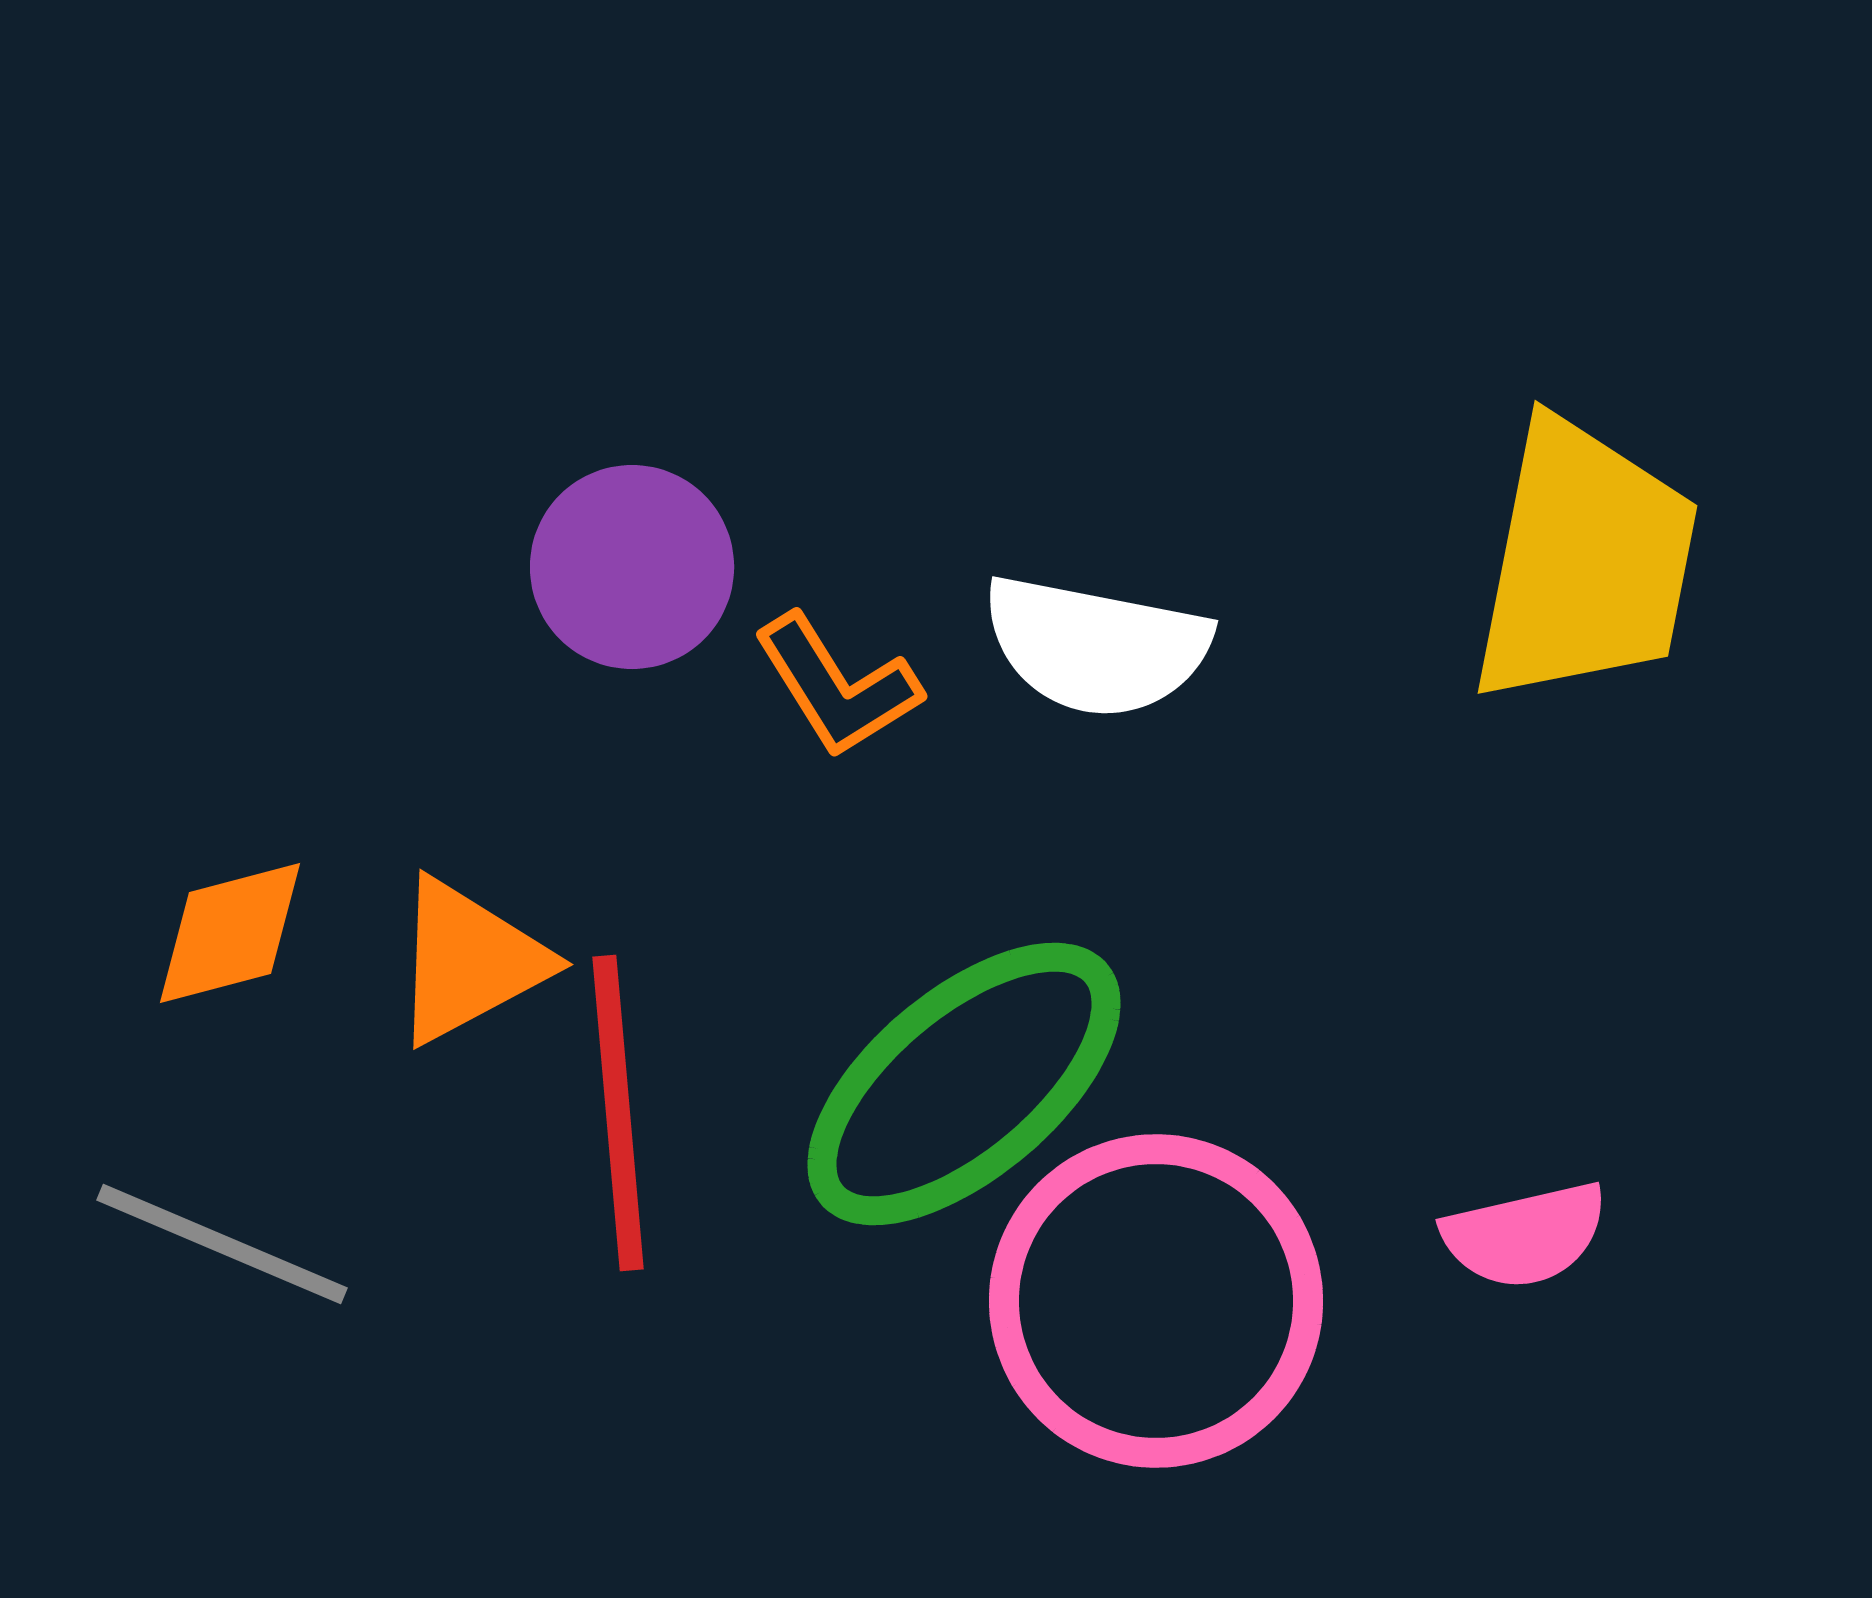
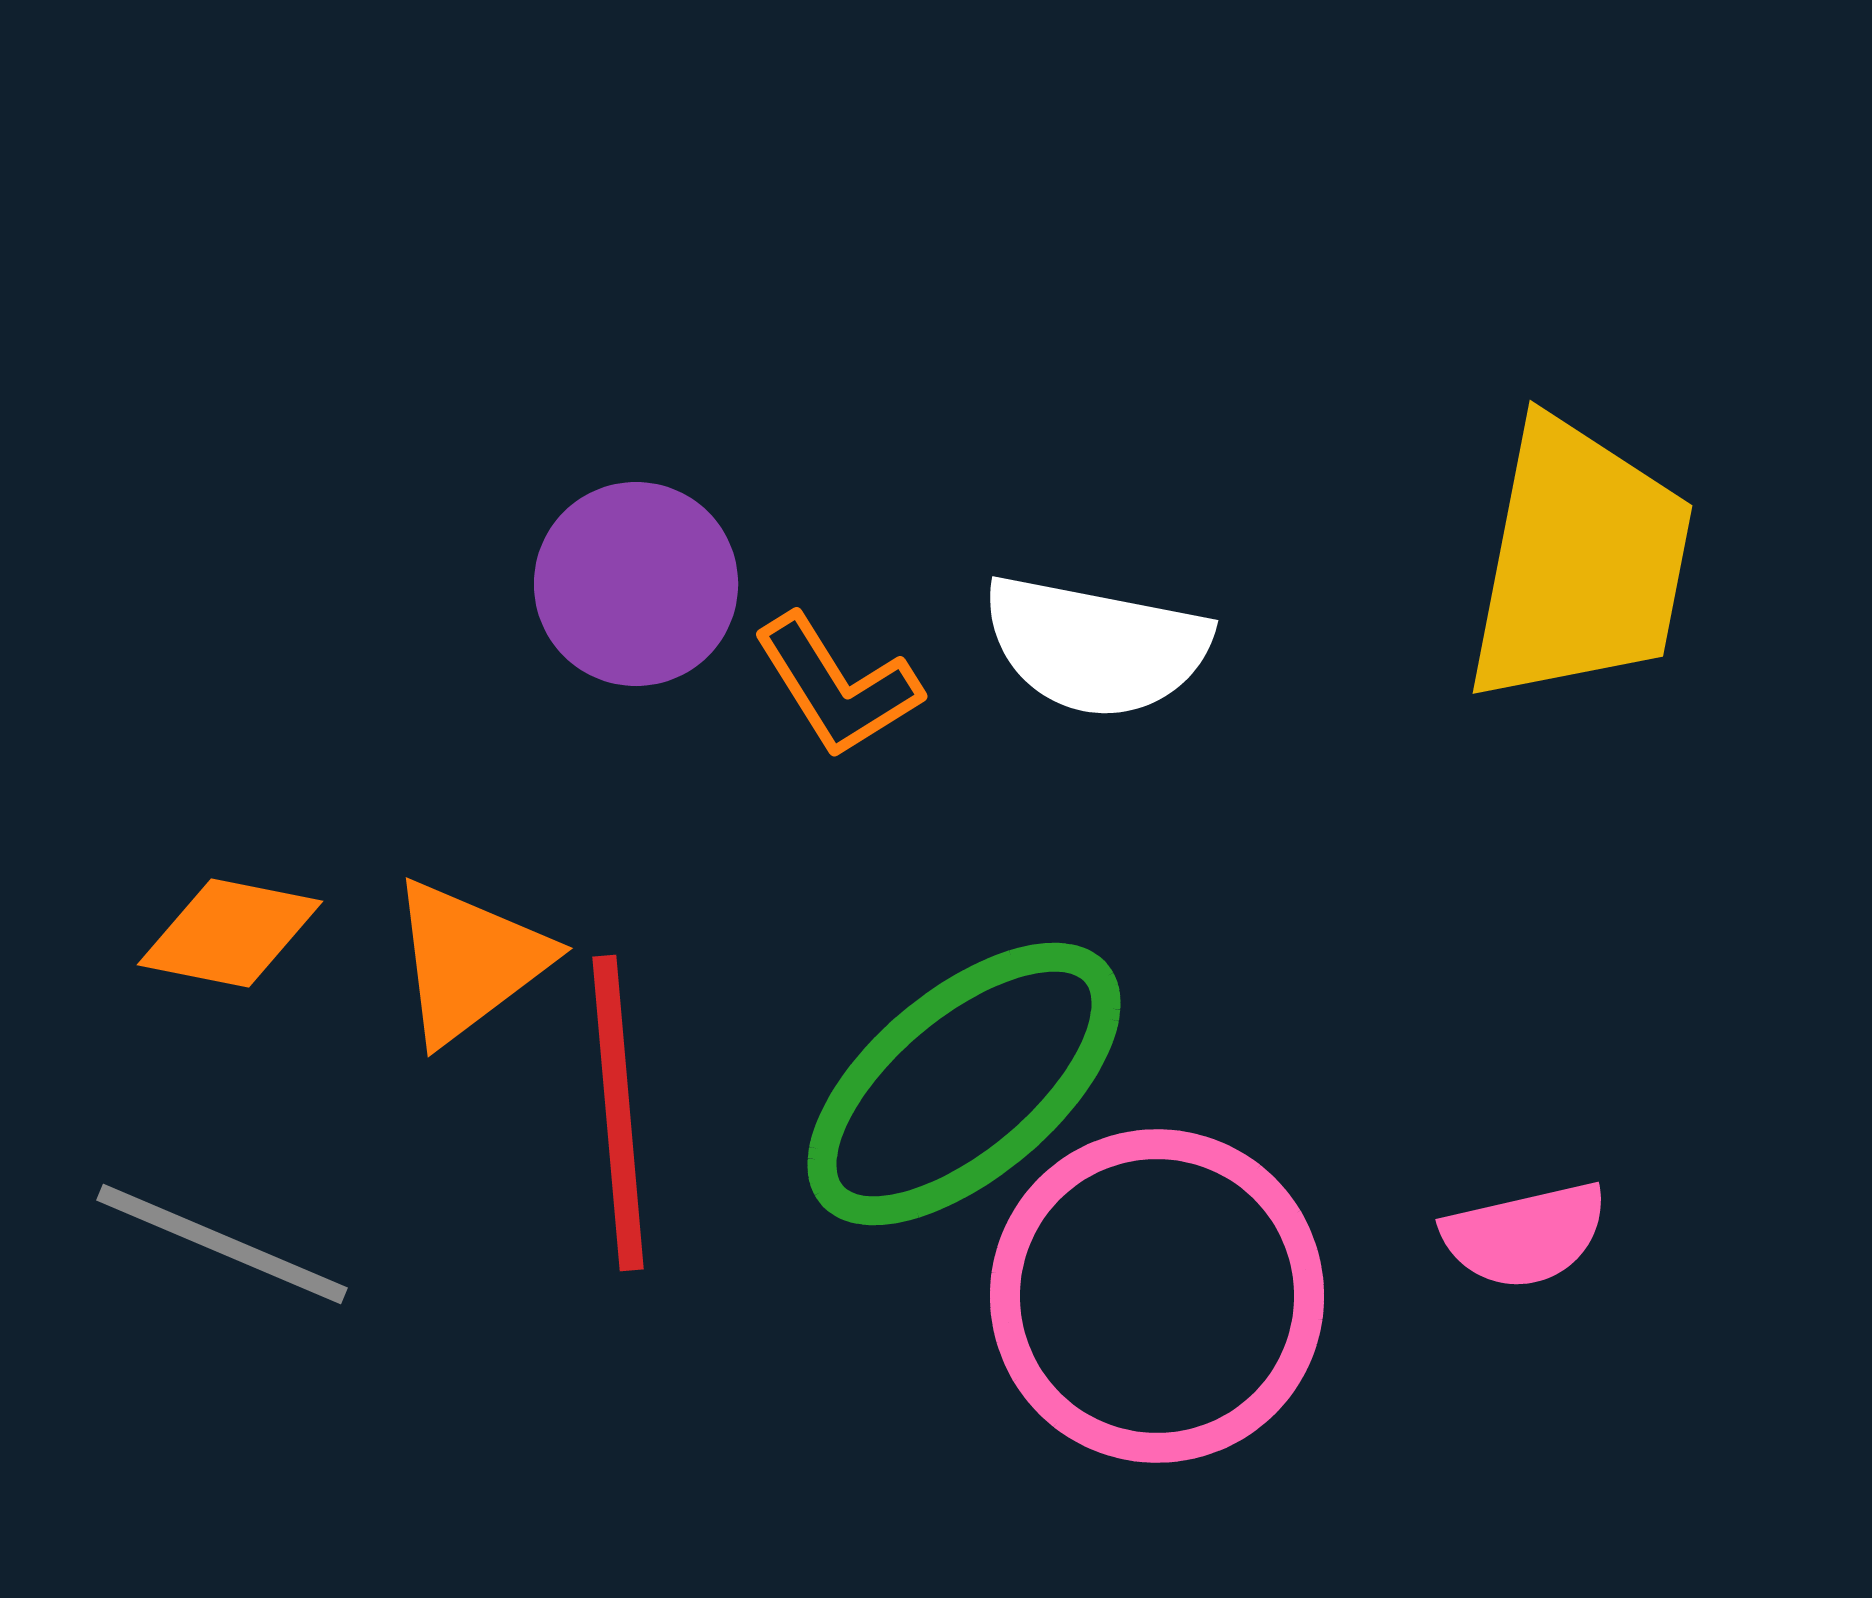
yellow trapezoid: moved 5 px left
purple circle: moved 4 px right, 17 px down
orange diamond: rotated 26 degrees clockwise
orange triangle: rotated 9 degrees counterclockwise
pink circle: moved 1 px right, 5 px up
